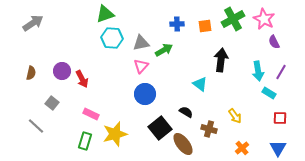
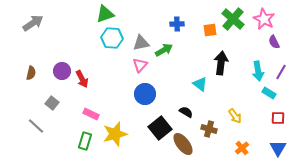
green cross: rotated 20 degrees counterclockwise
orange square: moved 5 px right, 4 px down
black arrow: moved 3 px down
pink triangle: moved 1 px left, 1 px up
red square: moved 2 px left
